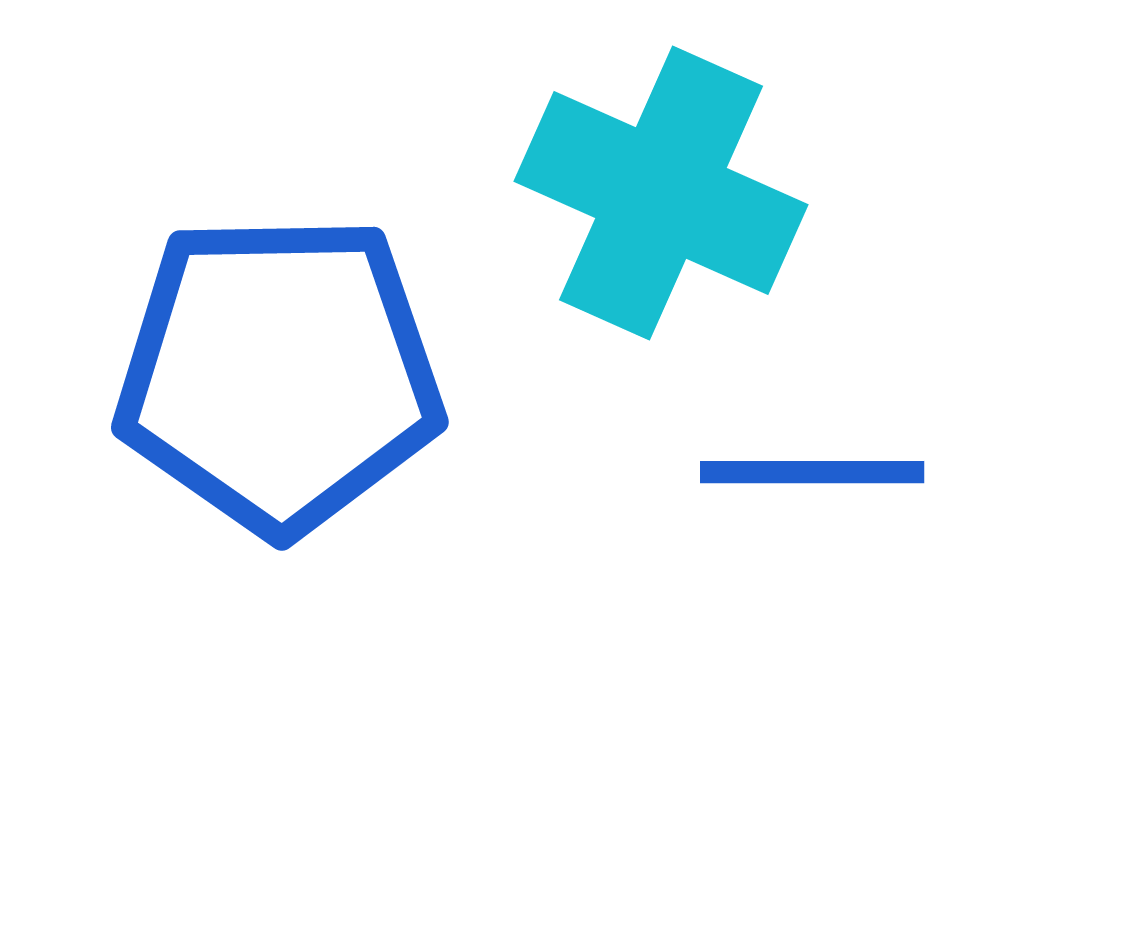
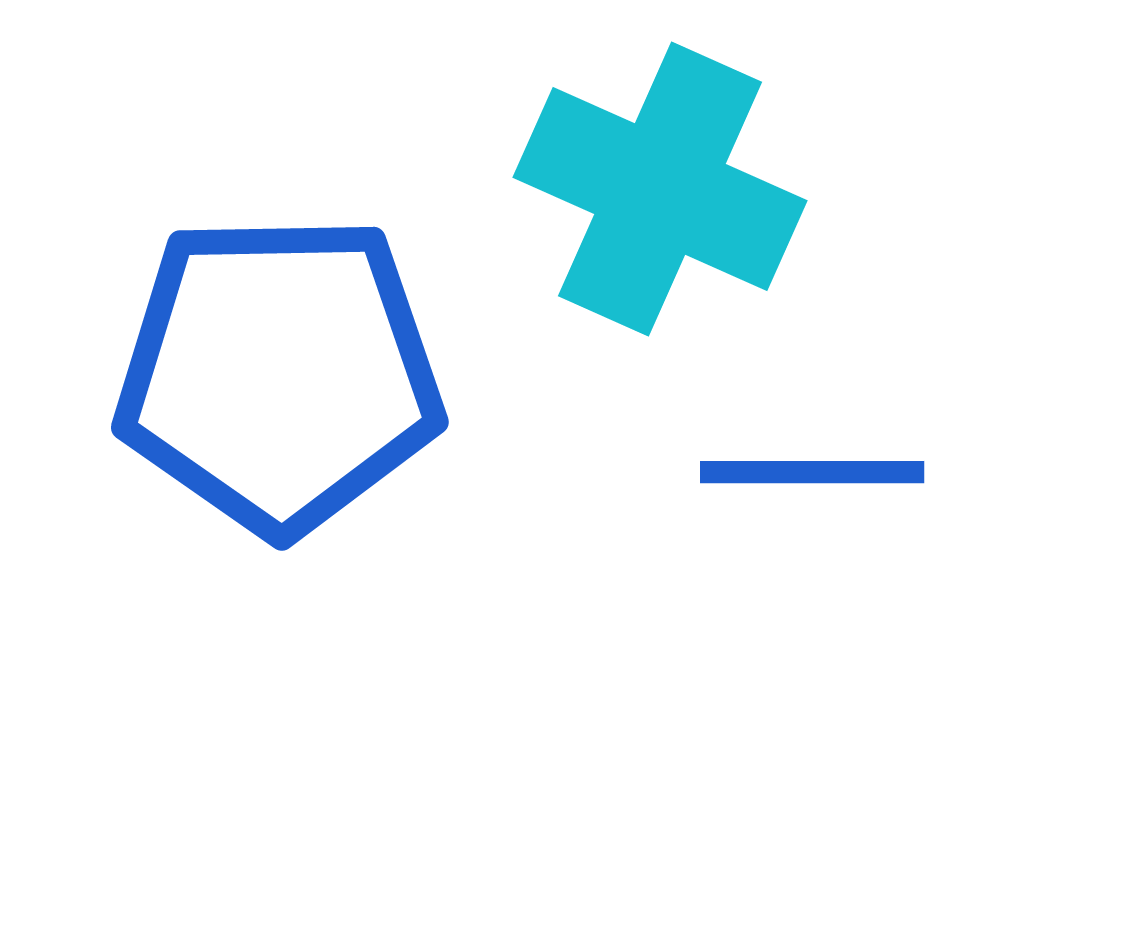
cyan cross: moved 1 px left, 4 px up
